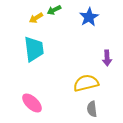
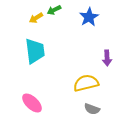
cyan trapezoid: moved 1 px right, 2 px down
gray semicircle: rotated 63 degrees counterclockwise
